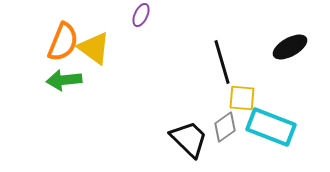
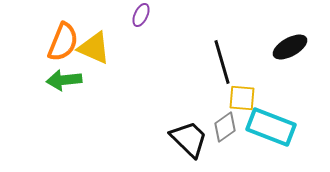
yellow triangle: rotated 12 degrees counterclockwise
